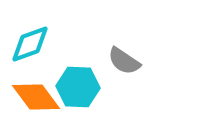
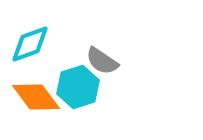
gray semicircle: moved 22 px left
cyan hexagon: rotated 21 degrees counterclockwise
